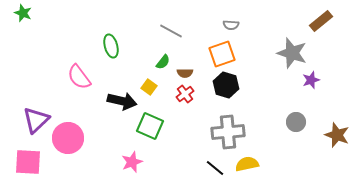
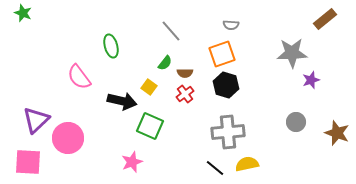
brown rectangle: moved 4 px right, 2 px up
gray line: rotated 20 degrees clockwise
gray star: rotated 20 degrees counterclockwise
green semicircle: moved 2 px right, 1 px down
brown star: moved 2 px up
